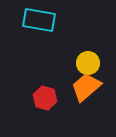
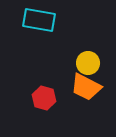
orange trapezoid: rotated 112 degrees counterclockwise
red hexagon: moved 1 px left
